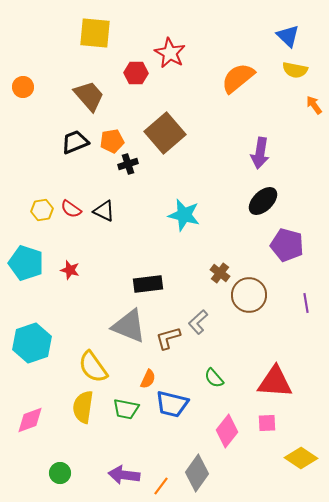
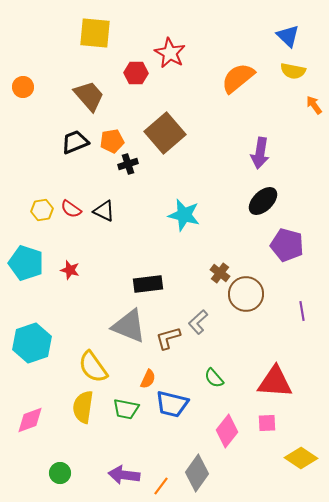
yellow semicircle at (295, 70): moved 2 px left, 1 px down
brown circle at (249, 295): moved 3 px left, 1 px up
purple line at (306, 303): moved 4 px left, 8 px down
